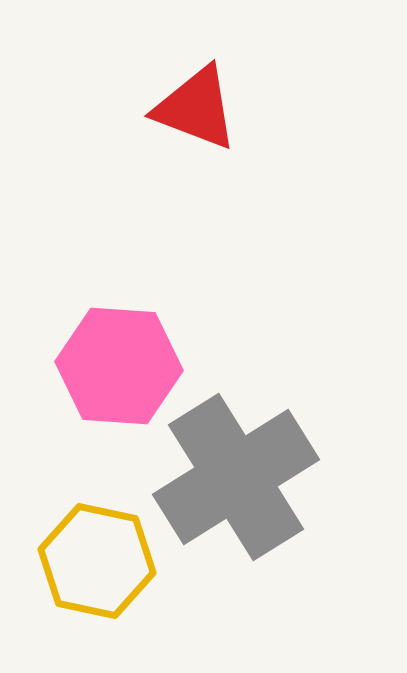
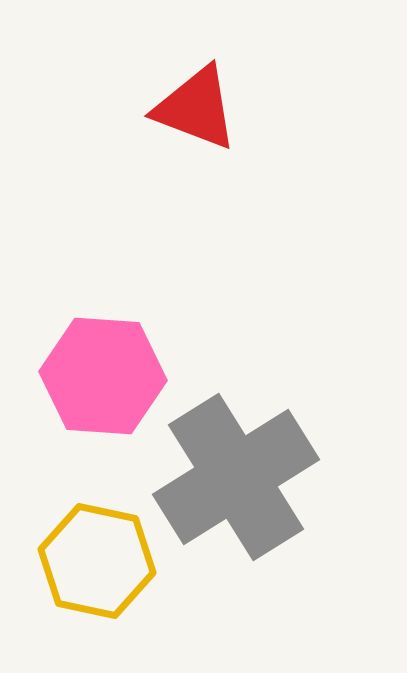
pink hexagon: moved 16 px left, 10 px down
